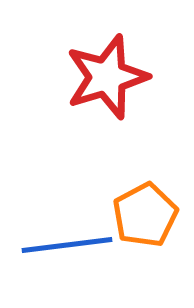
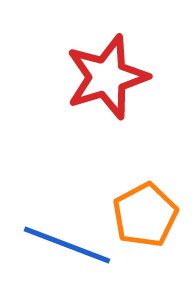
blue line: rotated 28 degrees clockwise
